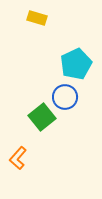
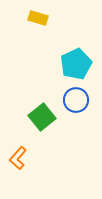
yellow rectangle: moved 1 px right
blue circle: moved 11 px right, 3 px down
